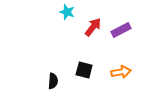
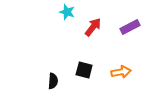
purple rectangle: moved 9 px right, 3 px up
